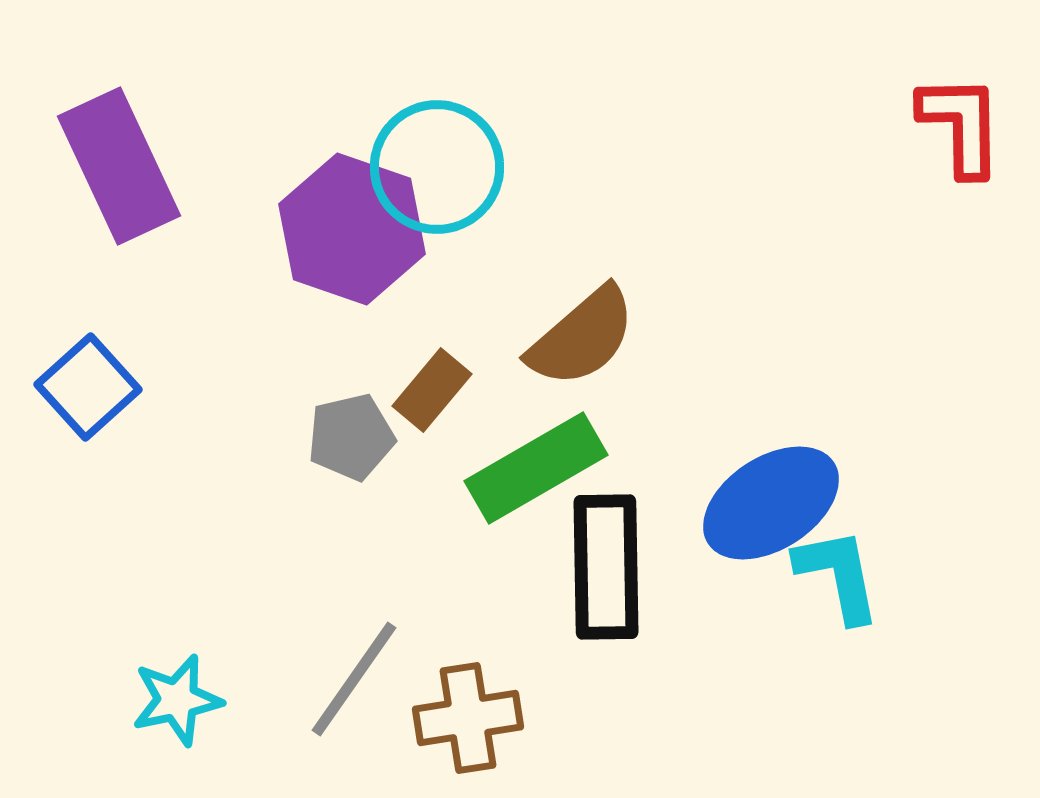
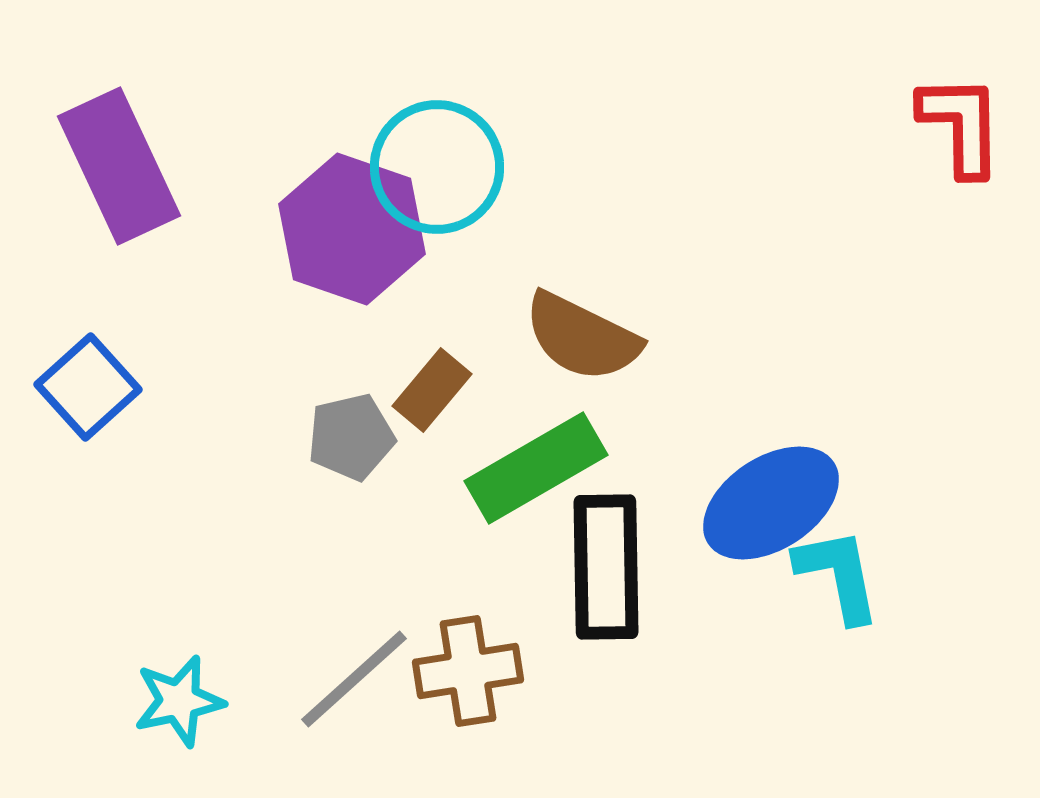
brown semicircle: rotated 67 degrees clockwise
gray line: rotated 13 degrees clockwise
cyan star: moved 2 px right, 1 px down
brown cross: moved 47 px up
